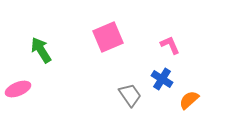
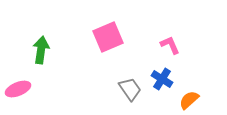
green arrow: rotated 40 degrees clockwise
gray trapezoid: moved 6 px up
